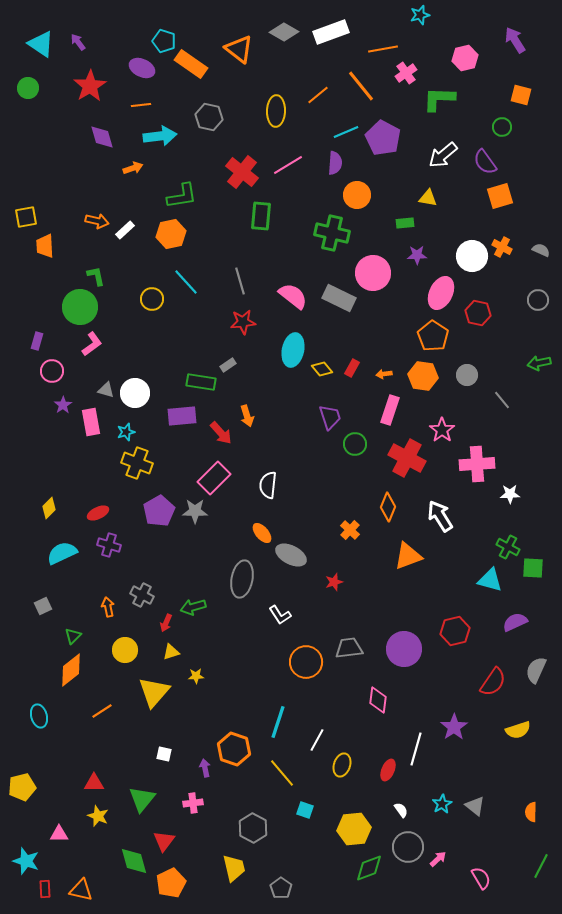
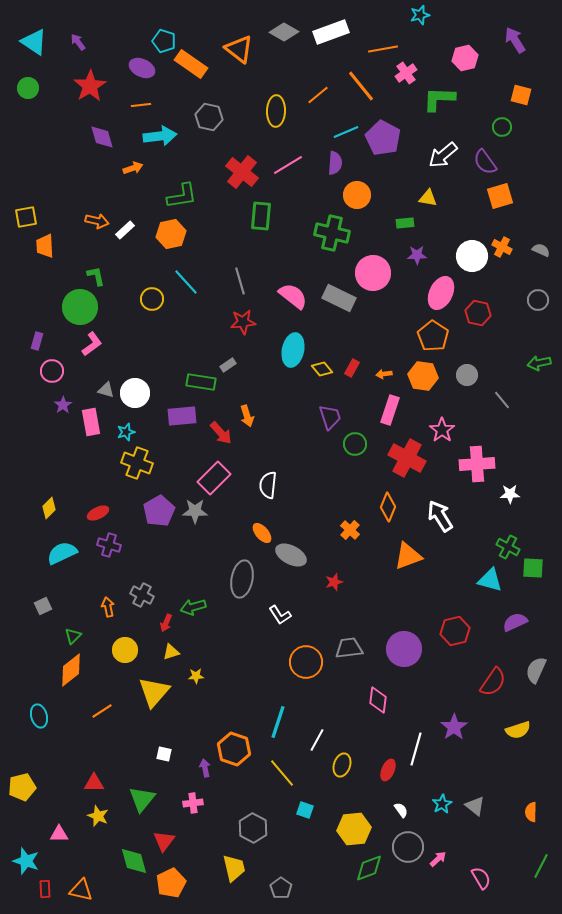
cyan triangle at (41, 44): moved 7 px left, 2 px up
